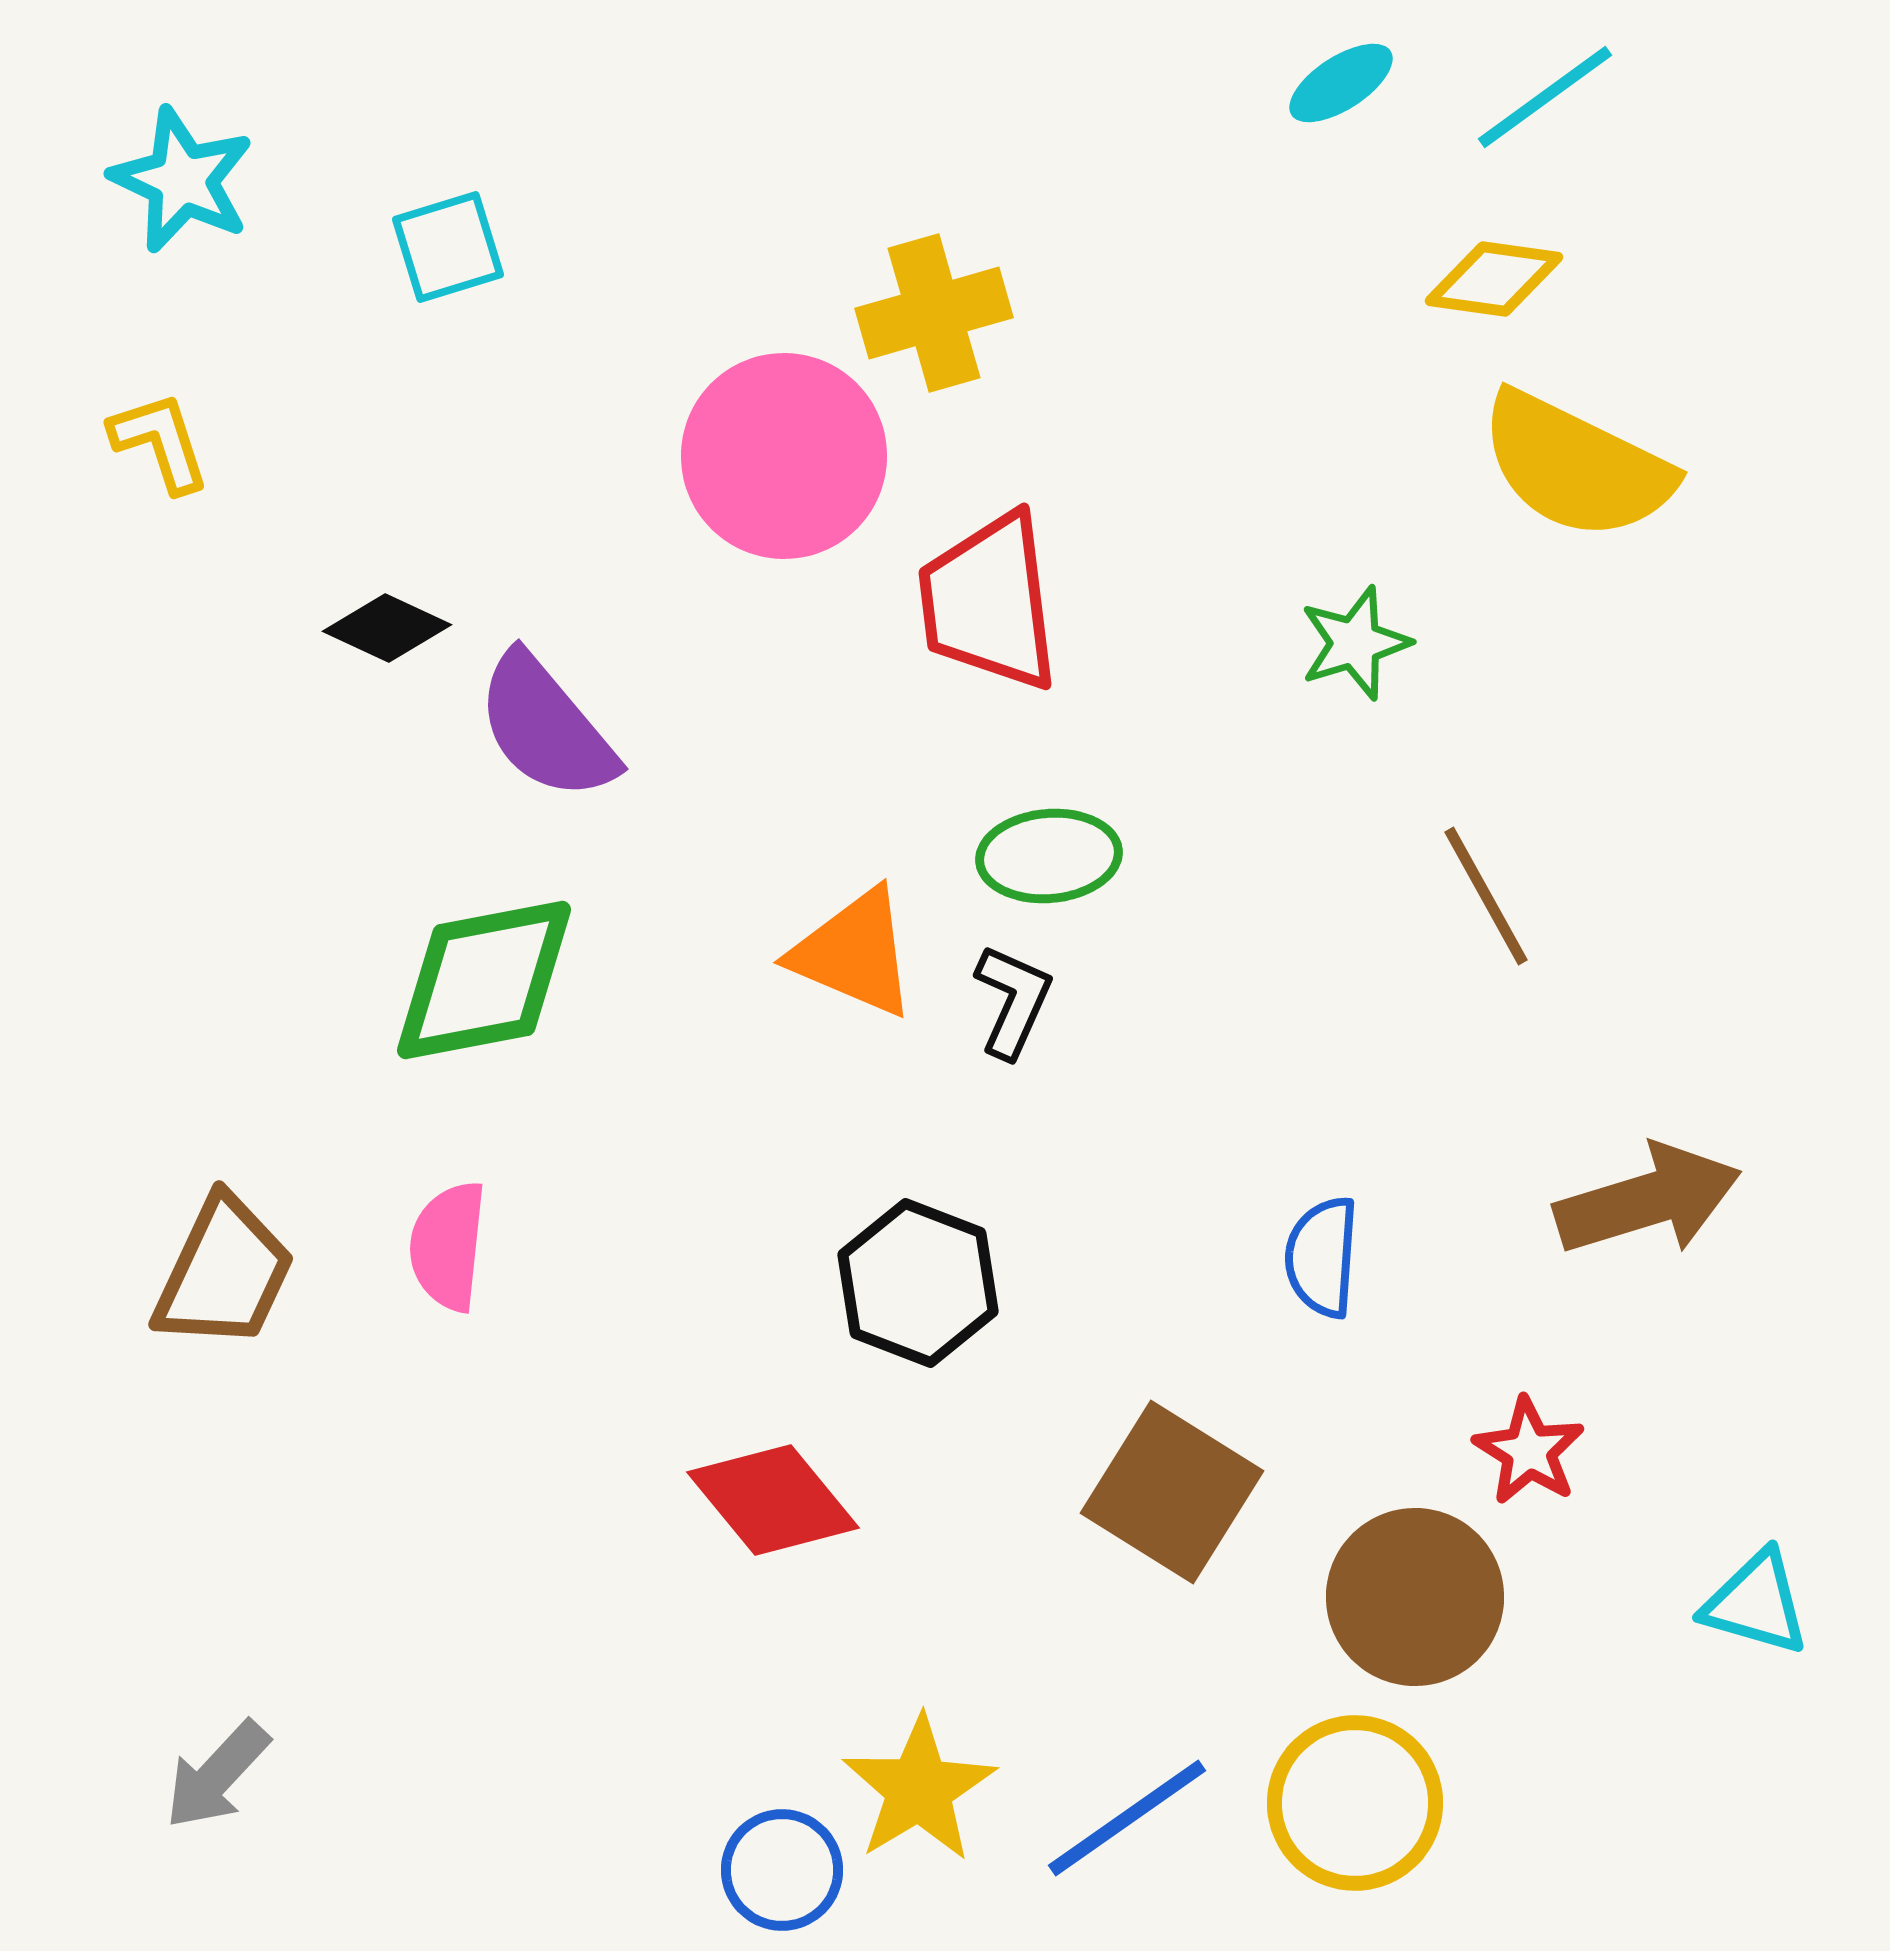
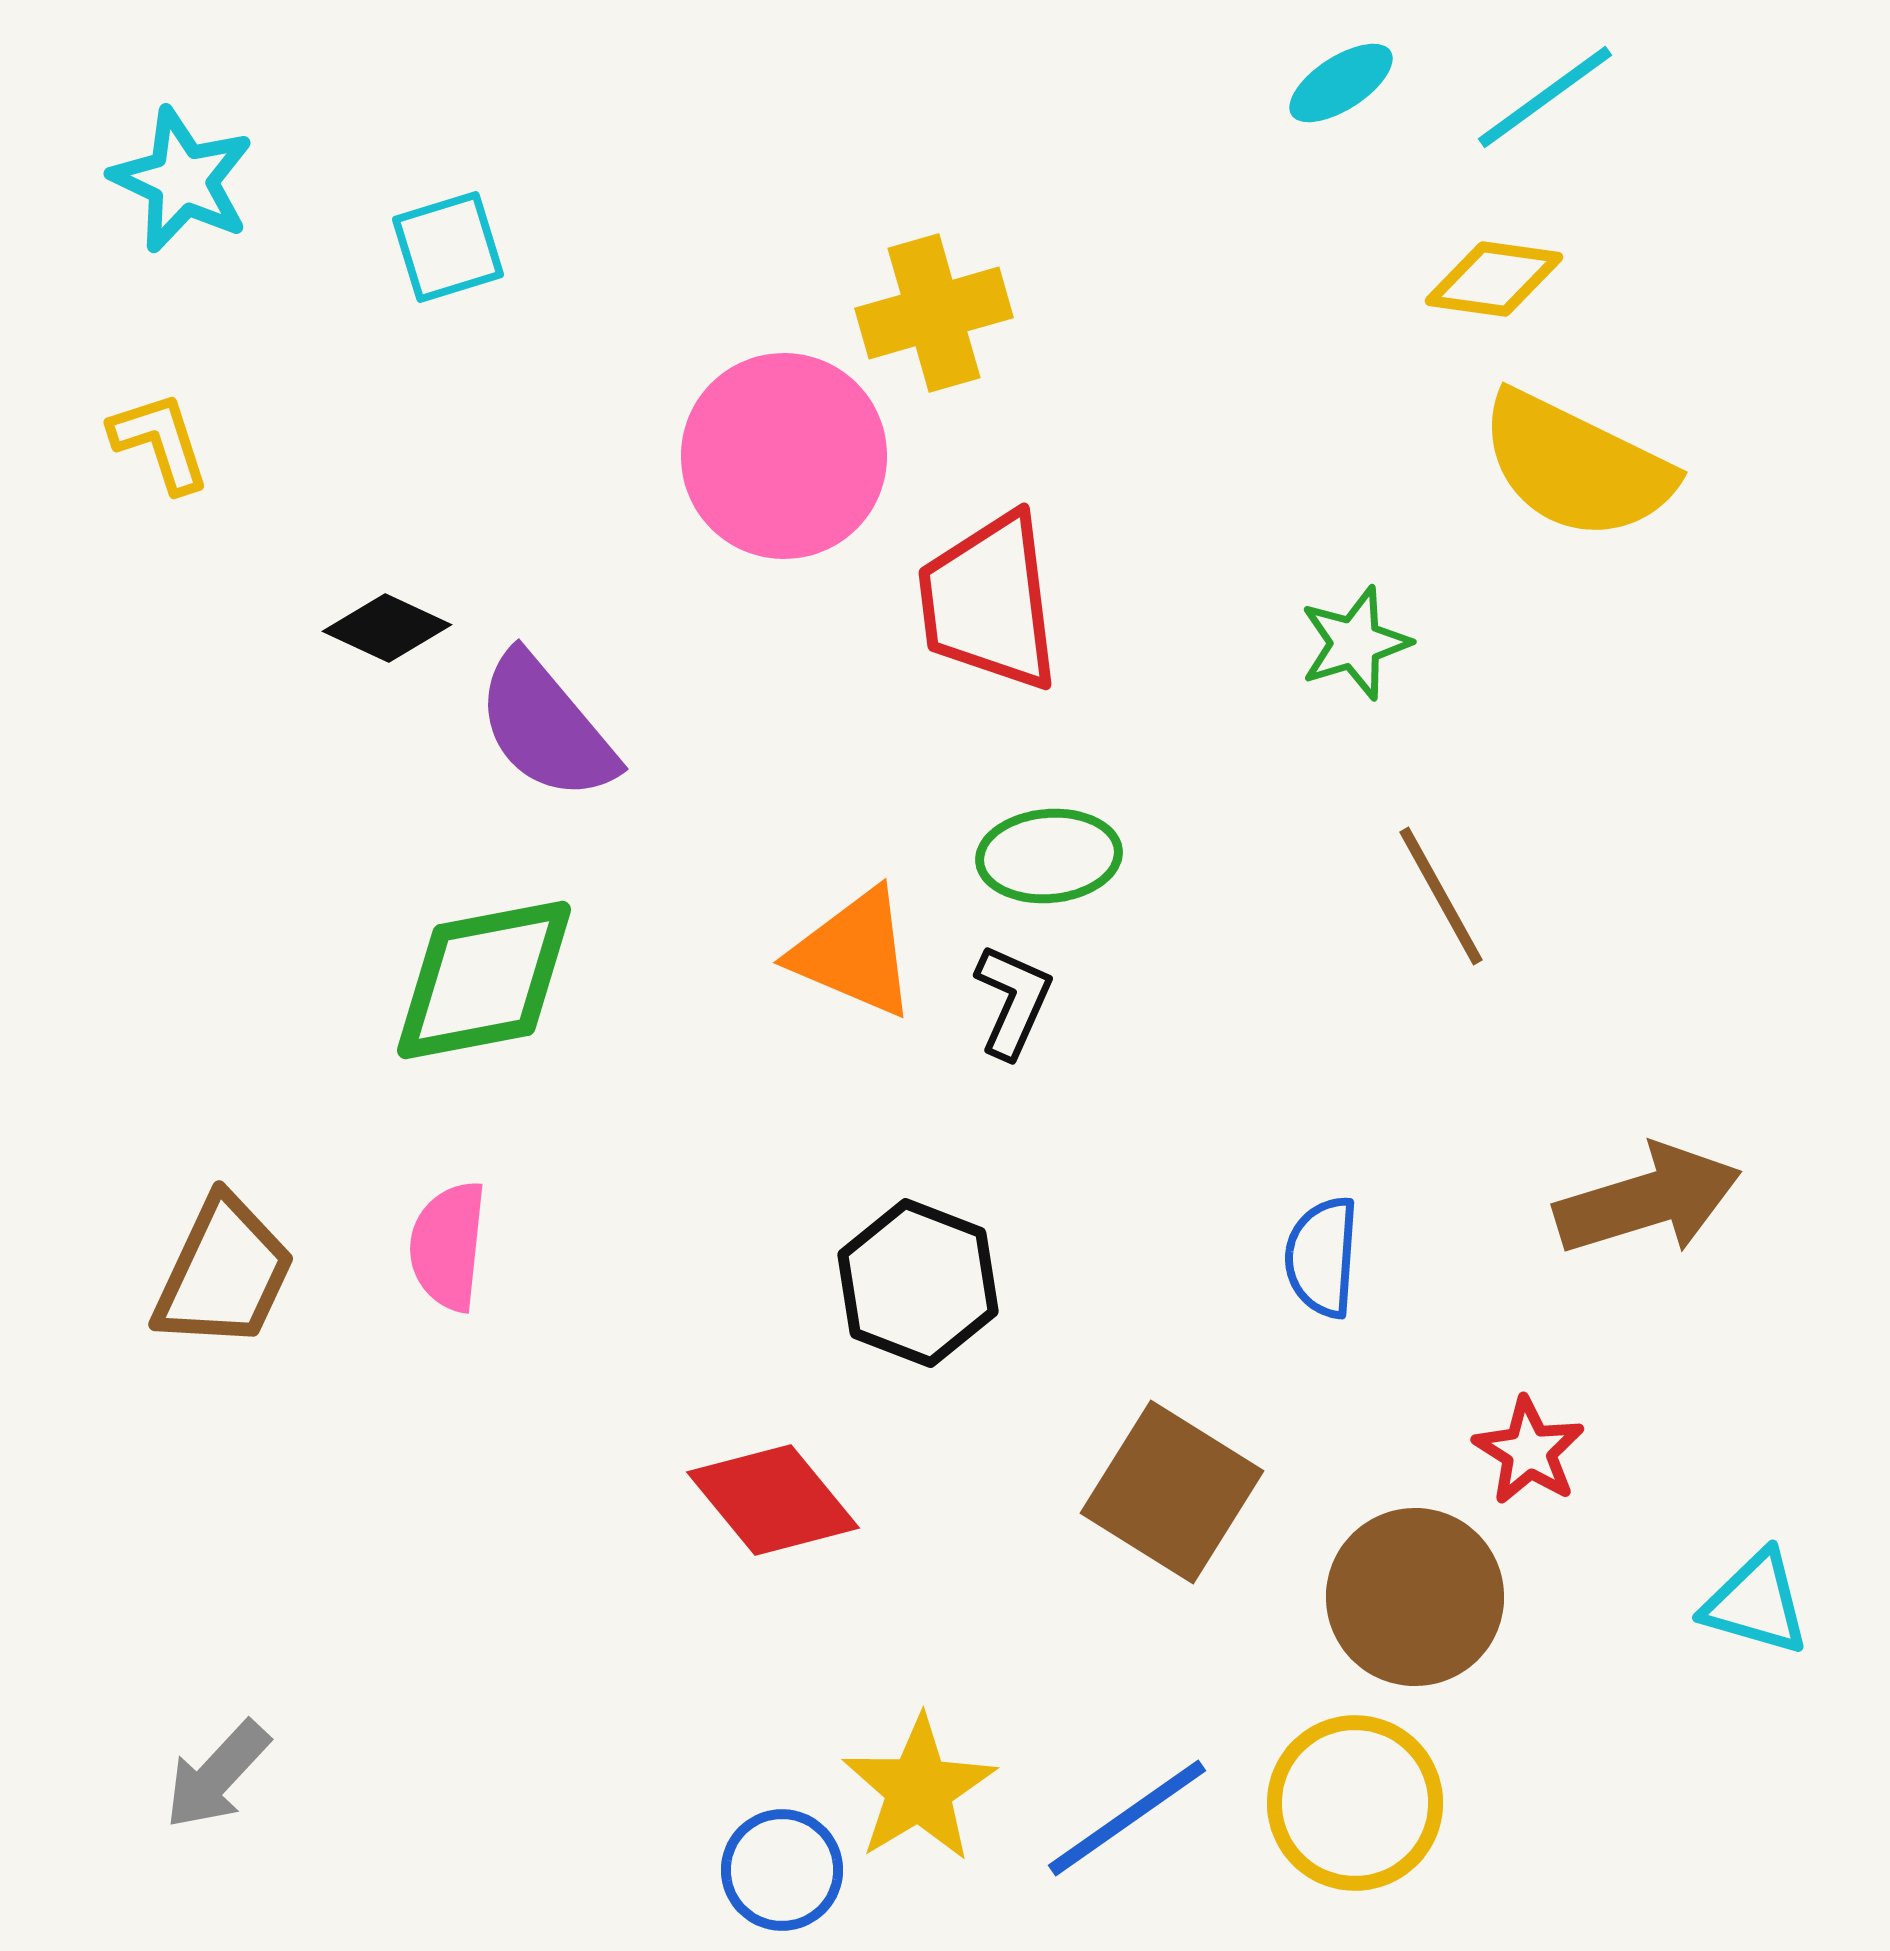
brown line: moved 45 px left
